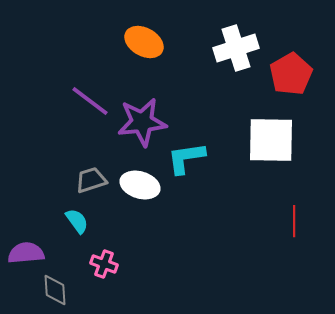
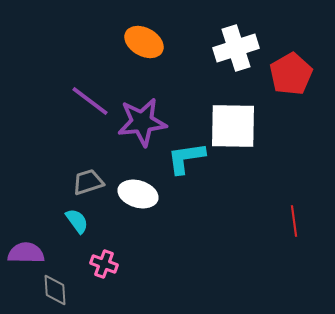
white square: moved 38 px left, 14 px up
gray trapezoid: moved 3 px left, 2 px down
white ellipse: moved 2 px left, 9 px down
red line: rotated 8 degrees counterclockwise
purple semicircle: rotated 6 degrees clockwise
